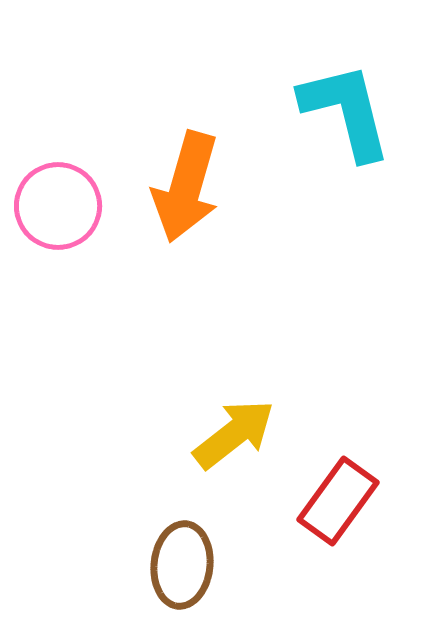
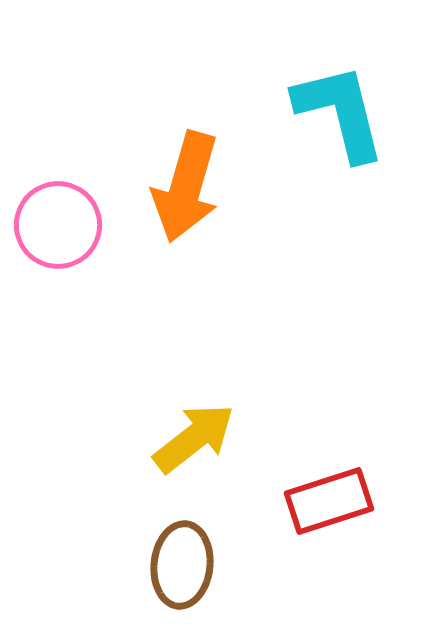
cyan L-shape: moved 6 px left, 1 px down
pink circle: moved 19 px down
yellow arrow: moved 40 px left, 4 px down
red rectangle: moved 9 px left; rotated 36 degrees clockwise
